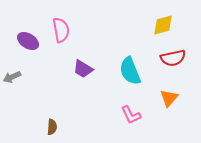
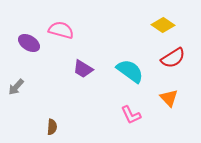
yellow diamond: rotated 50 degrees clockwise
pink semicircle: rotated 65 degrees counterclockwise
purple ellipse: moved 1 px right, 2 px down
red semicircle: rotated 20 degrees counterclockwise
cyan semicircle: rotated 148 degrees clockwise
gray arrow: moved 4 px right, 10 px down; rotated 24 degrees counterclockwise
orange triangle: rotated 24 degrees counterclockwise
